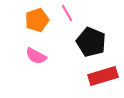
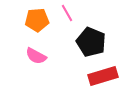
orange pentagon: rotated 15 degrees clockwise
